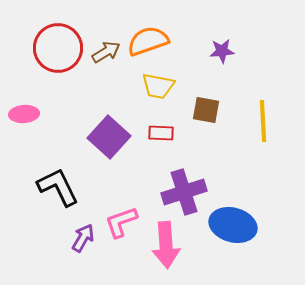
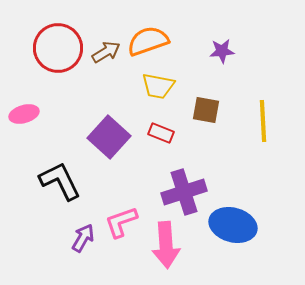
pink ellipse: rotated 12 degrees counterclockwise
red rectangle: rotated 20 degrees clockwise
black L-shape: moved 2 px right, 6 px up
